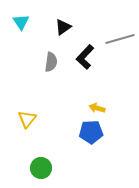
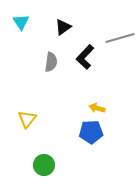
gray line: moved 1 px up
green circle: moved 3 px right, 3 px up
